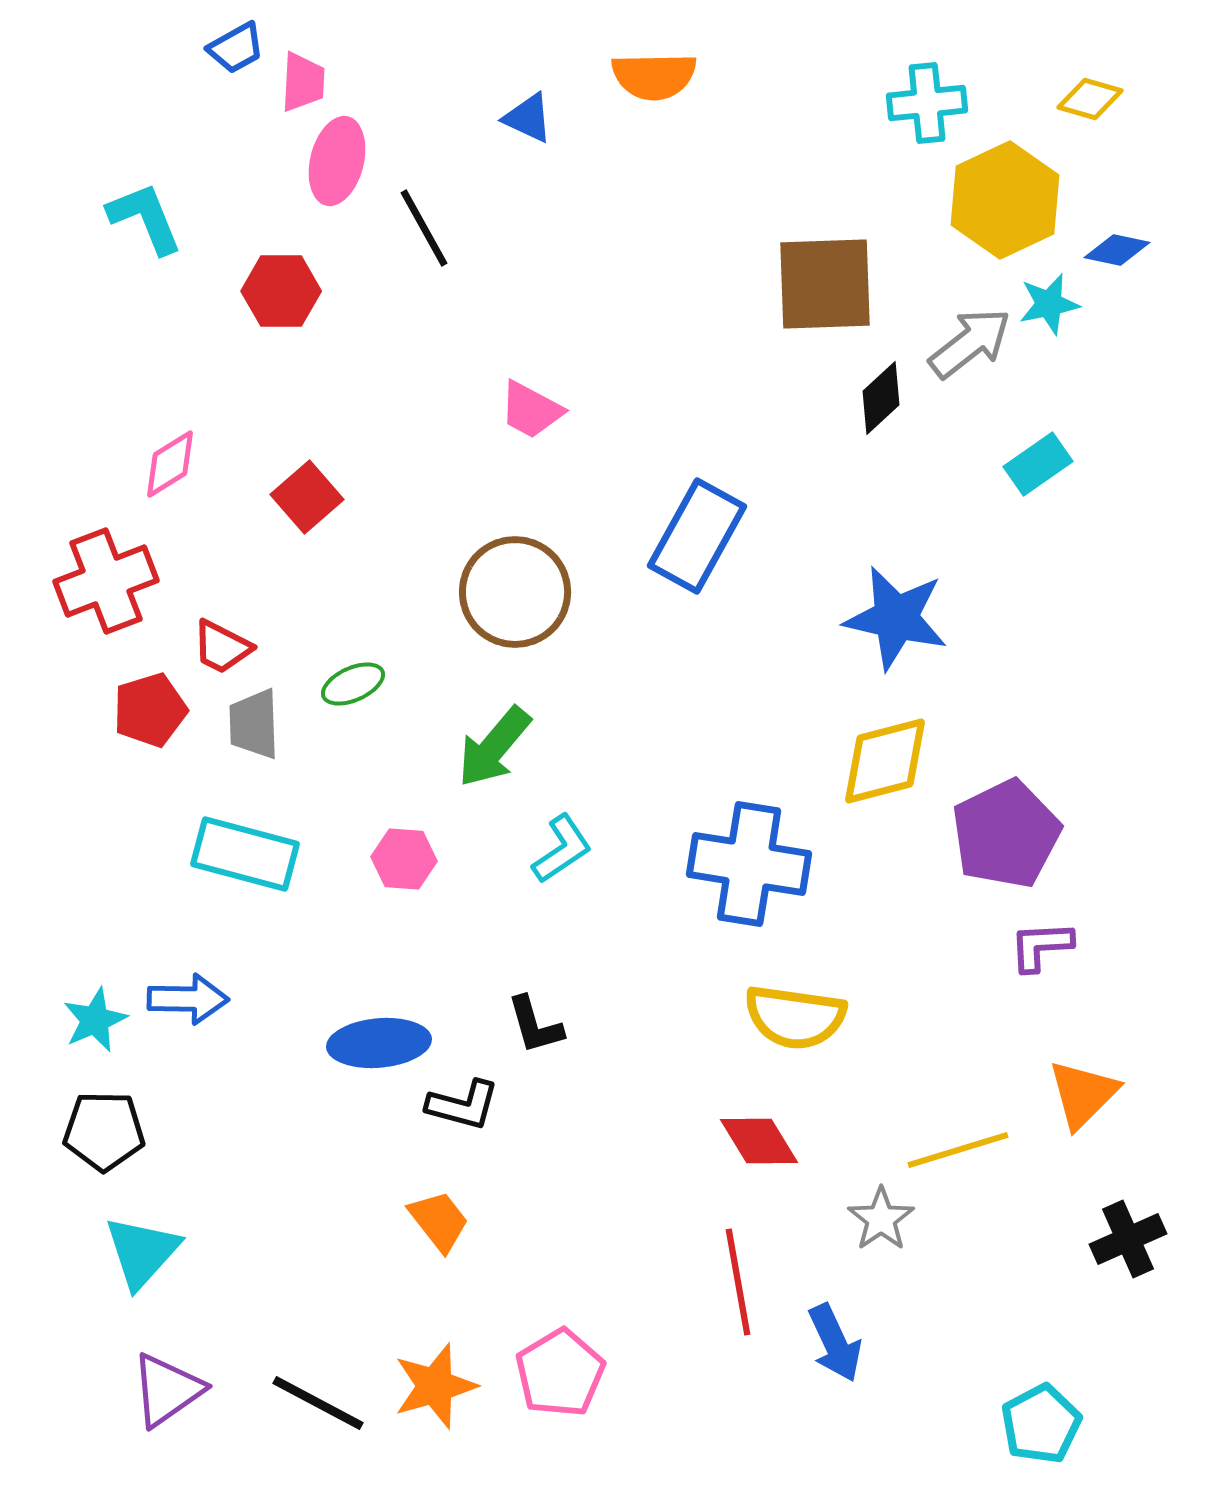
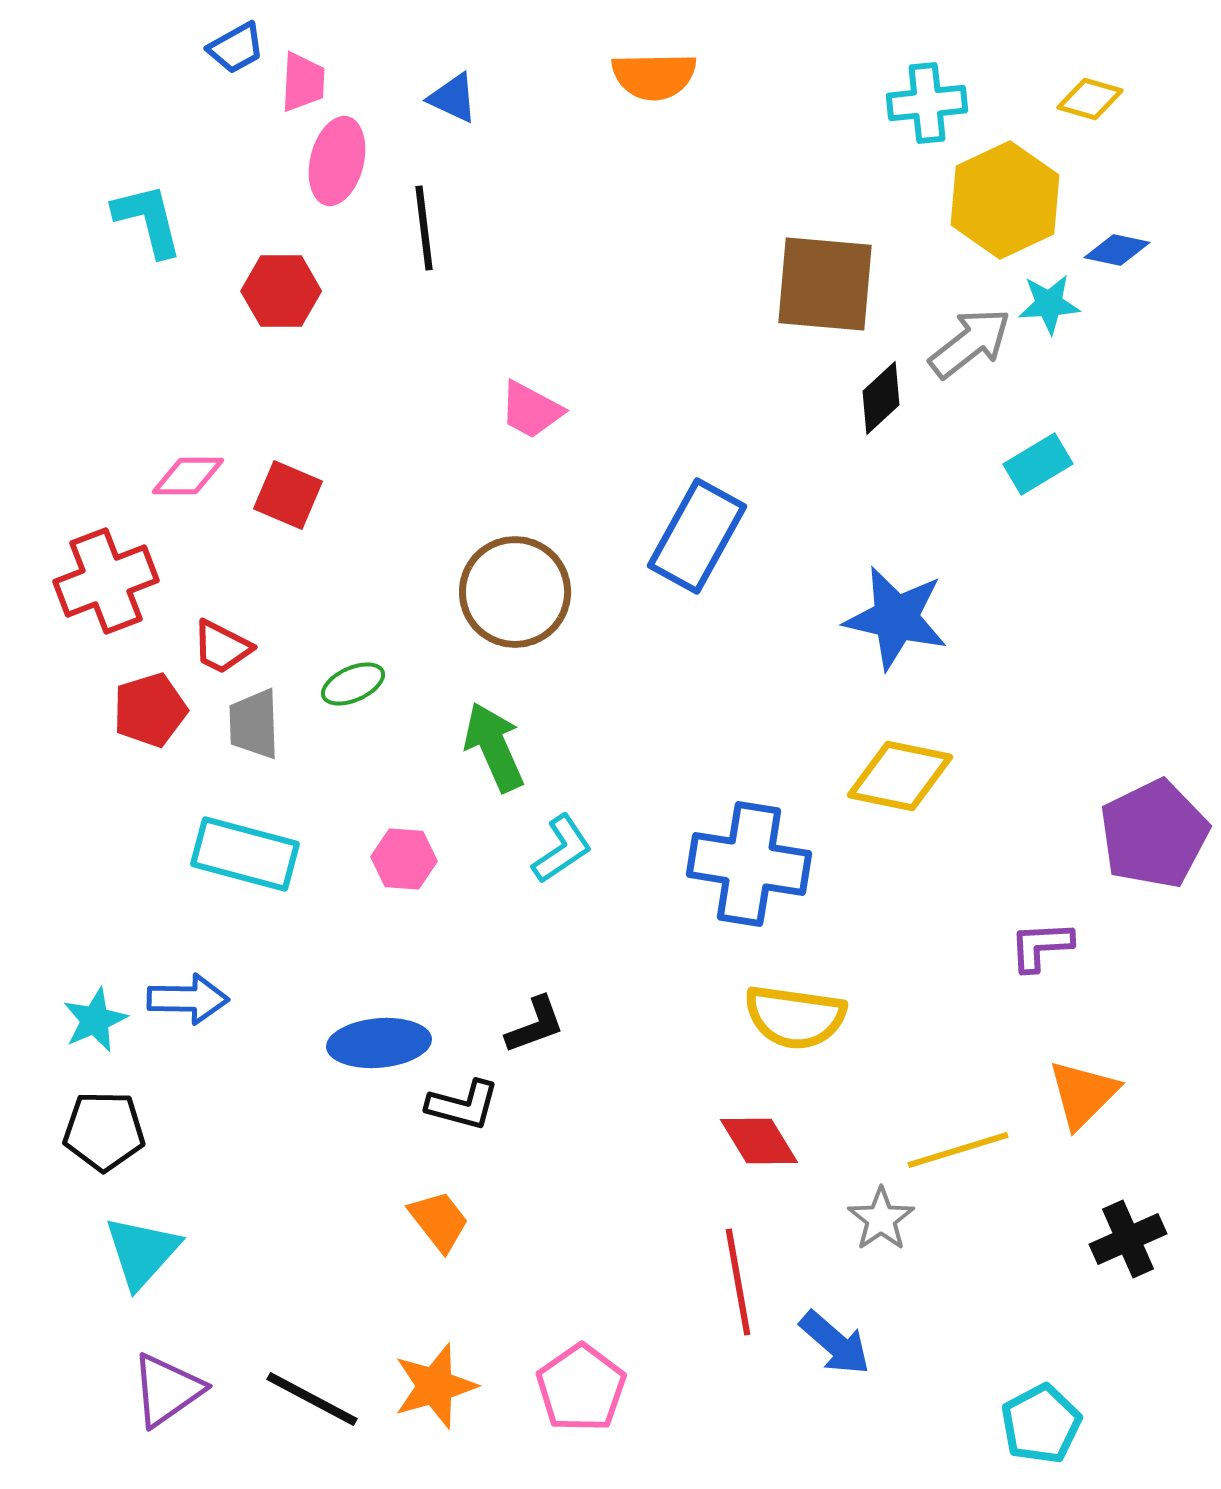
blue triangle at (528, 118): moved 75 px left, 20 px up
cyan L-shape at (145, 218): moved 3 px right, 2 px down; rotated 8 degrees clockwise
black line at (424, 228): rotated 22 degrees clockwise
brown square at (825, 284): rotated 7 degrees clockwise
cyan star at (1049, 304): rotated 8 degrees clockwise
pink diamond at (170, 464): moved 18 px right, 12 px down; rotated 32 degrees clockwise
cyan rectangle at (1038, 464): rotated 4 degrees clockwise
red square at (307, 497): moved 19 px left, 2 px up; rotated 26 degrees counterclockwise
green arrow at (494, 747): rotated 116 degrees clockwise
yellow diamond at (885, 761): moved 15 px right, 15 px down; rotated 26 degrees clockwise
purple pentagon at (1006, 834): moved 148 px right
black L-shape at (535, 1025): rotated 94 degrees counterclockwise
blue arrow at (835, 1343): rotated 24 degrees counterclockwise
pink pentagon at (560, 1373): moved 21 px right, 15 px down; rotated 4 degrees counterclockwise
black line at (318, 1403): moved 6 px left, 4 px up
